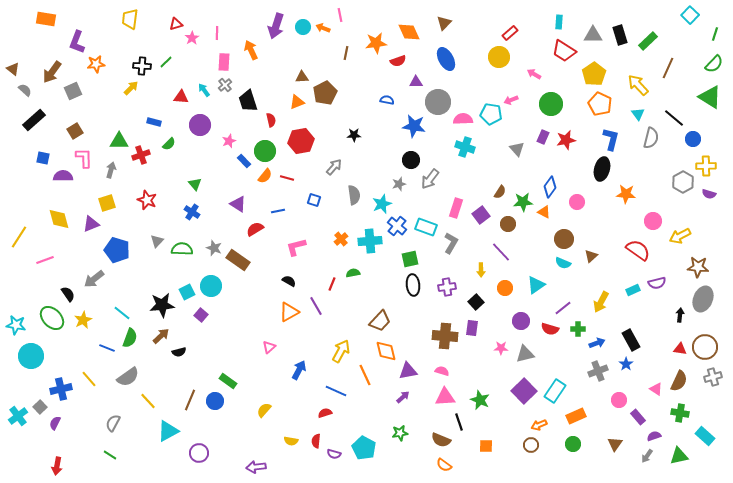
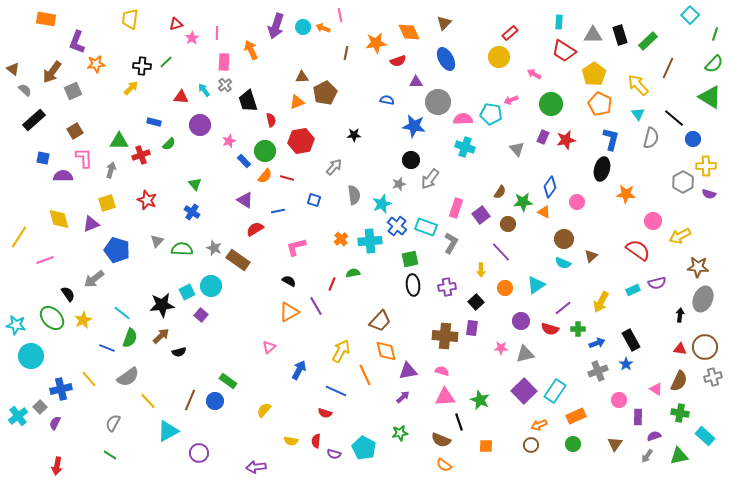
purple triangle at (238, 204): moved 7 px right, 4 px up
red semicircle at (325, 413): rotated 144 degrees counterclockwise
purple rectangle at (638, 417): rotated 42 degrees clockwise
